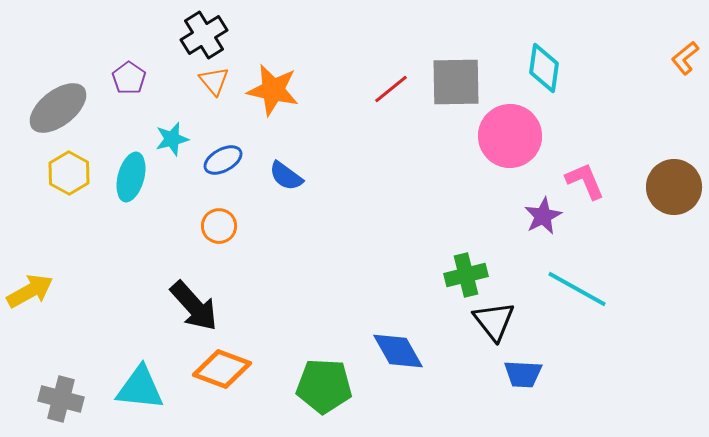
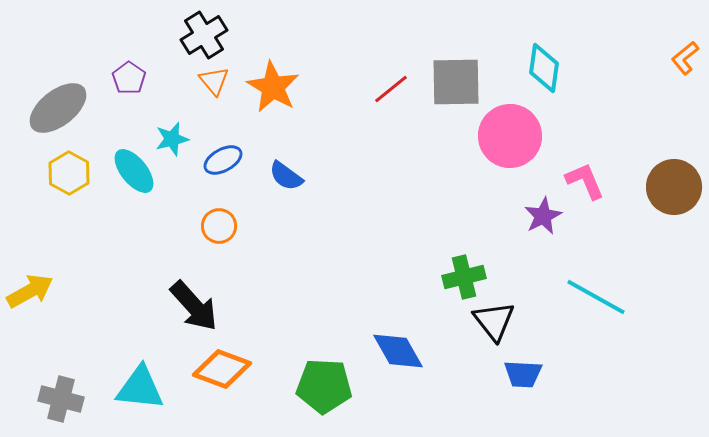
orange star: moved 3 px up; rotated 18 degrees clockwise
cyan ellipse: moved 3 px right, 6 px up; rotated 54 degrees counterclockwise
green cross: moved 2 px left, 2 px down
cyan line: moved 19 px right, 8 px down
